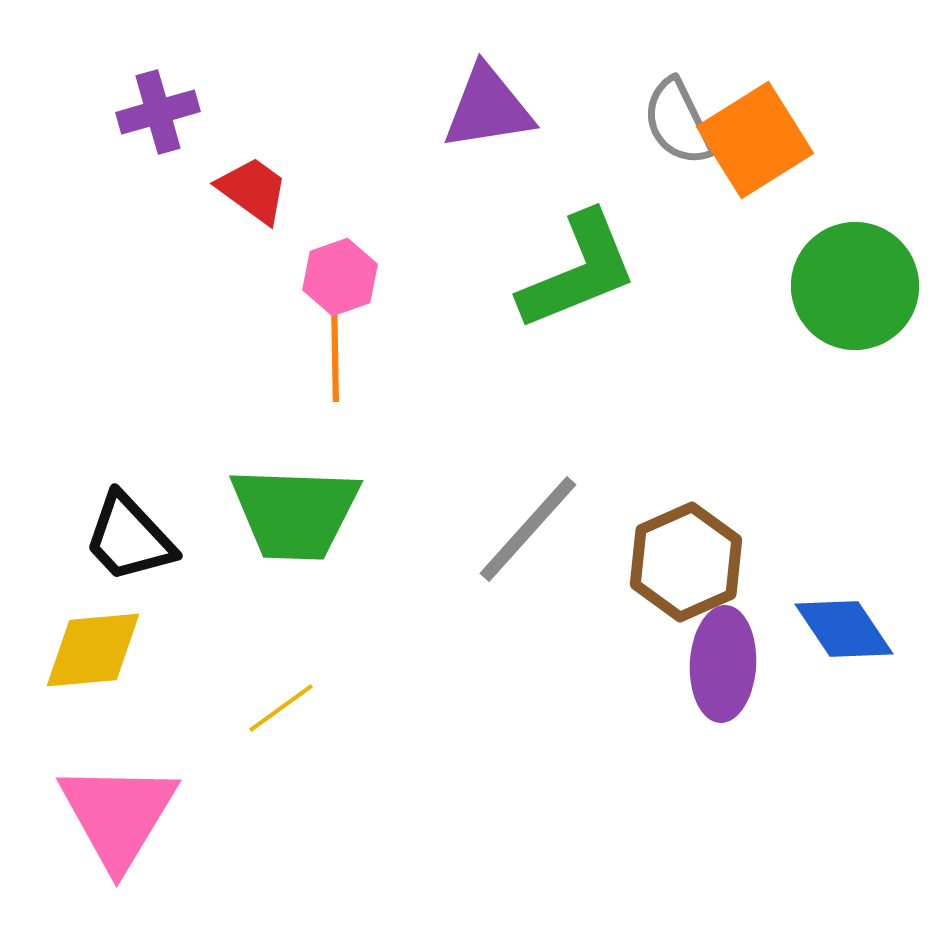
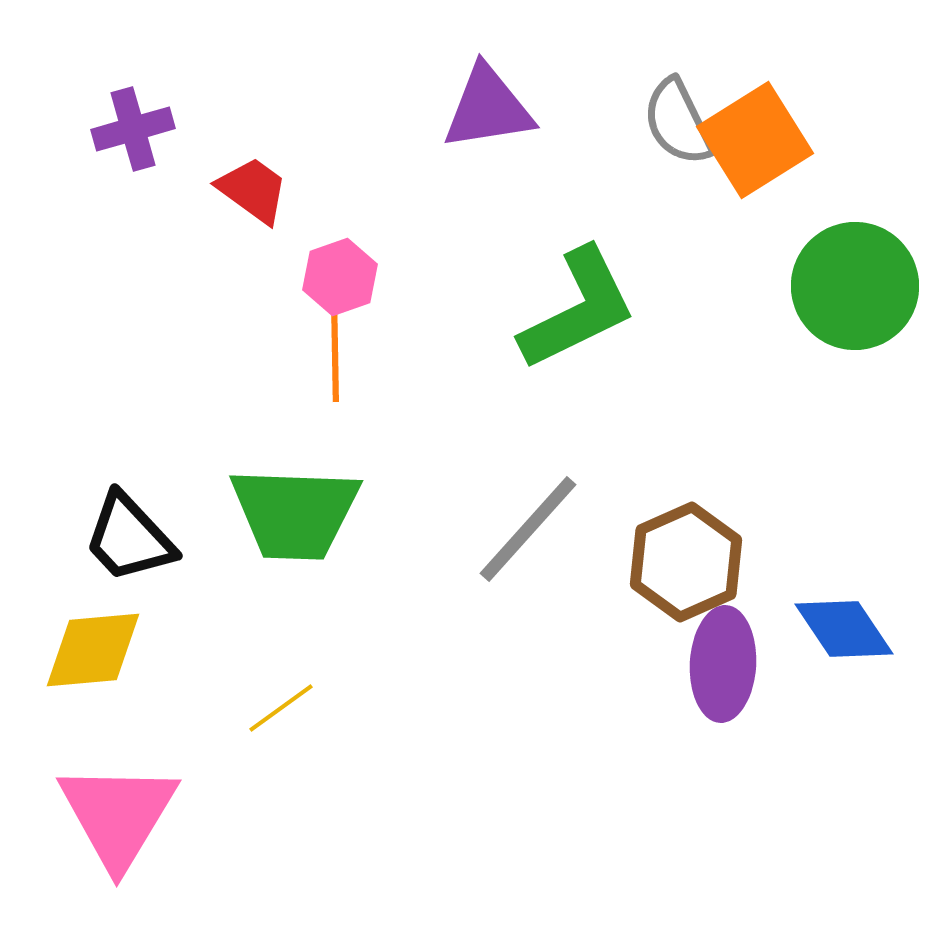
purple cross: moved 25 px left, 17 px down
green L-shape: moved 38 px down; rotated 4 degrees counterclockwise
